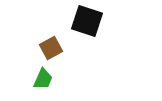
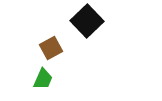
black square: rotated 28 degrees clockwise
